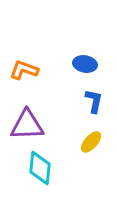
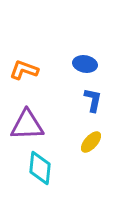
blue L-shape: moved 1 px left, 1 px up
